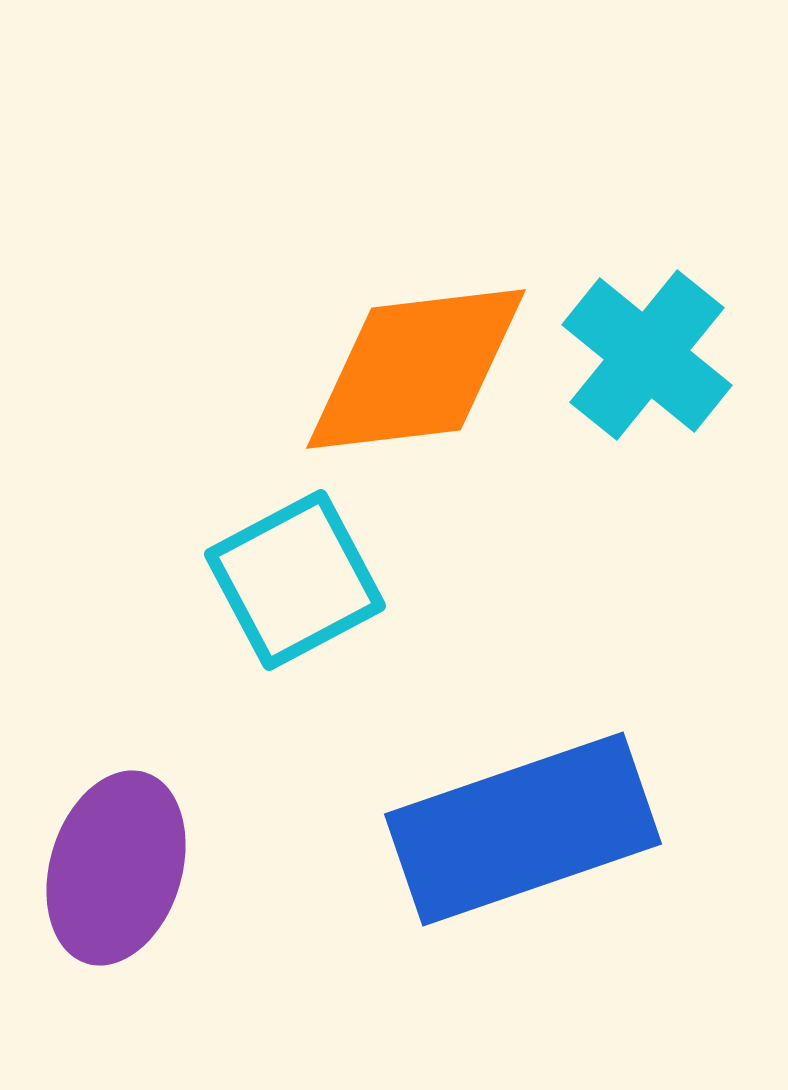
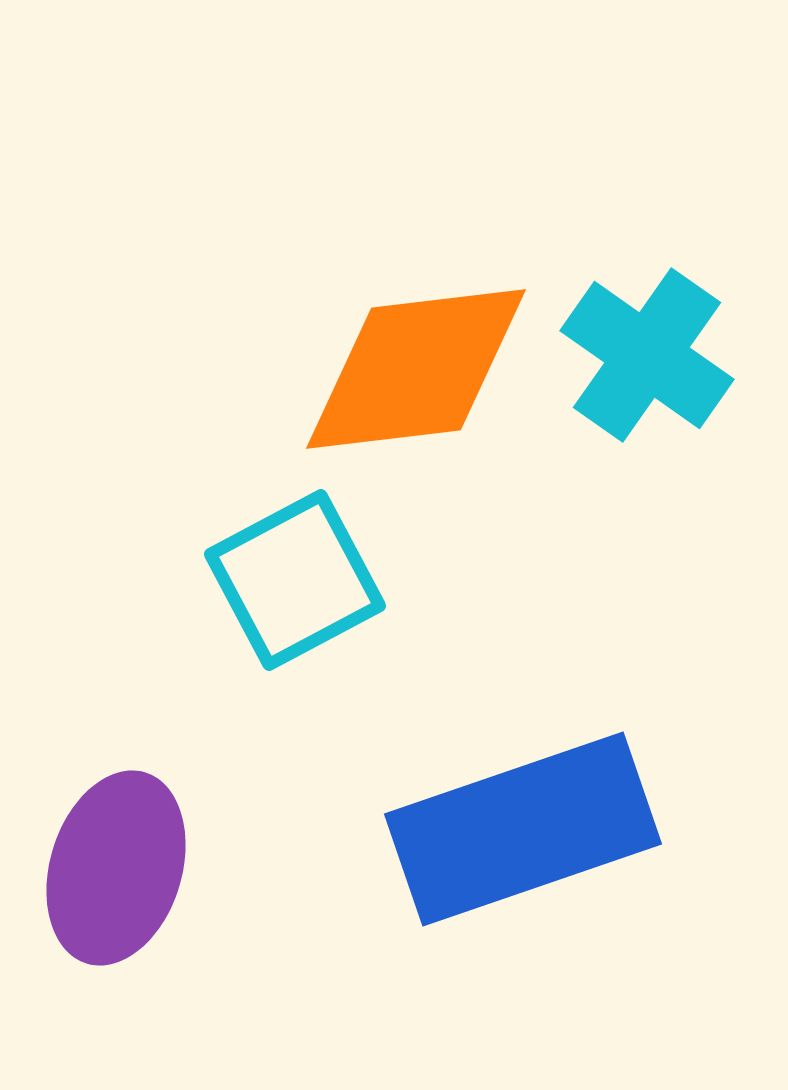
cyan cross: rotated 4 degrees counterclockwise
